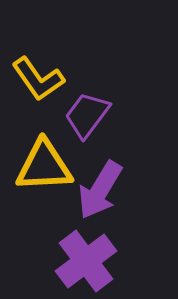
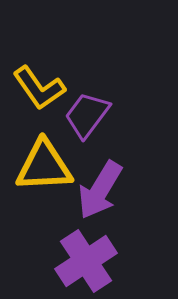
yellow L-shape: moved 1 px right, 9 px down
purple cross: rotated 4 degrees clockwise
